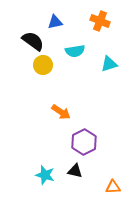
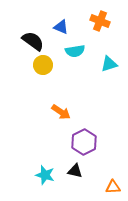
blue triangle: moved 6 px right, 5 px down; rotated 35 degrees clockwise
